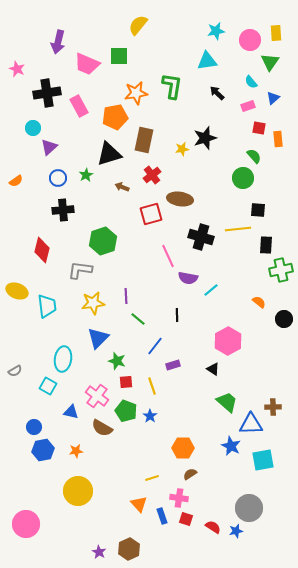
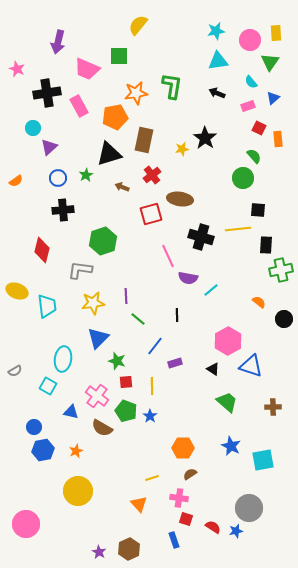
cyan triangle at (207, 61): moved 11 px right
pink trapezoid at (87, 64): moved 5 px down
black arrow at (217, 93): rotated 21 degrees counterclockwise
red square at (259, 128): rotated 16 degrees clockwise
black star at (205, 138): rotated 20 degrees counterclockwise
purple rectangle at (173, 365): moved 2 px right, 2 px up
yellow line at (152, 386): rotated 18 degrees clockwise
blue triangle at (251, 424): moved 58 px up; rotated 20 degrees clockwise
orange star at (76, 451): rotated 16 degrees counterclockwise
blue rectangle at (162, 516): moved 12 px right, 24 px down
